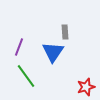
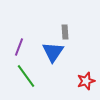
red star: moved 6 px up
